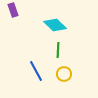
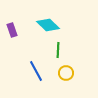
purple rectangle: moved 1 px left, 20 px down
cyan diamond: moved 7 px left
yellow circle: moved 2 px right, 1 px up
